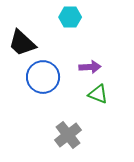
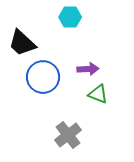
purple arrow: moved 2 px left, 2 px down
